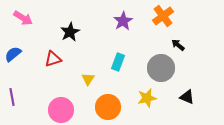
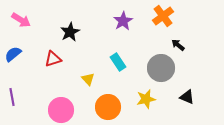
pink arrow: moved 2 px left, 2 px down
cyan rectangle: rotated 54 degrees counterclockwise
yellow triangle: rotated 16 degrees counterclockwise
yellow star: moved 1 px left, 1 px down
